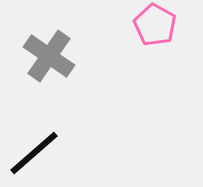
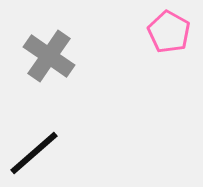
pink pentagon: moved 14 px right, 7 px down
